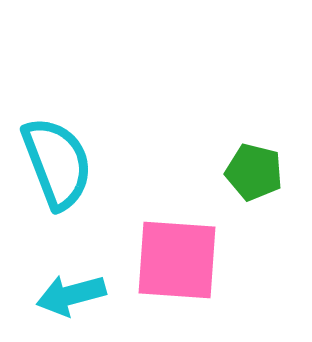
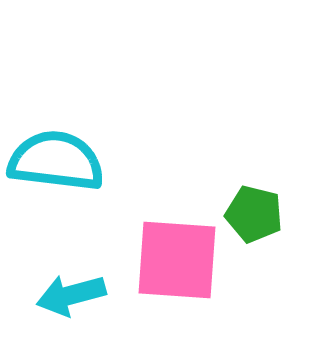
cyan semicircle: moved 1 px left, 2 px up; rotated 62 degrees counterclockwise
green pentagon: moved 42 px down
